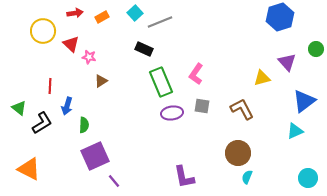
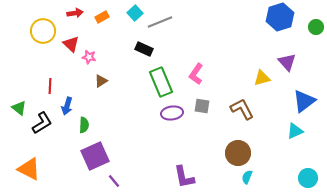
green circle: moved 22 px up
